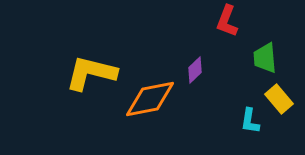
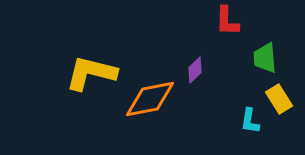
red L-shape: rotated 20 degrees counterclockwise
yellow rectangle: rotated 8 degrees clockwise
